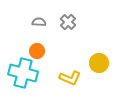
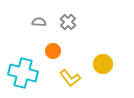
orange circle: moved 16 px right
yellow circle: moved 4 px right, 1 px down
yellow L-shape: rotated 30 degrees clockwise
